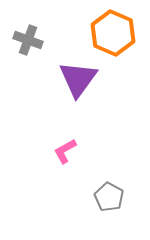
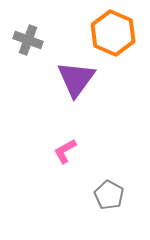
purple triangle: moved 2 px left
gray pentagon: moved 2 px up
